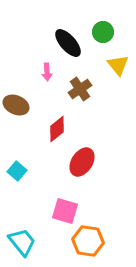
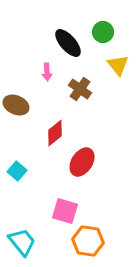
brown cross: rotated 20 degrees counterclockwise
red diamond: moved 2 px left, 4 px down
